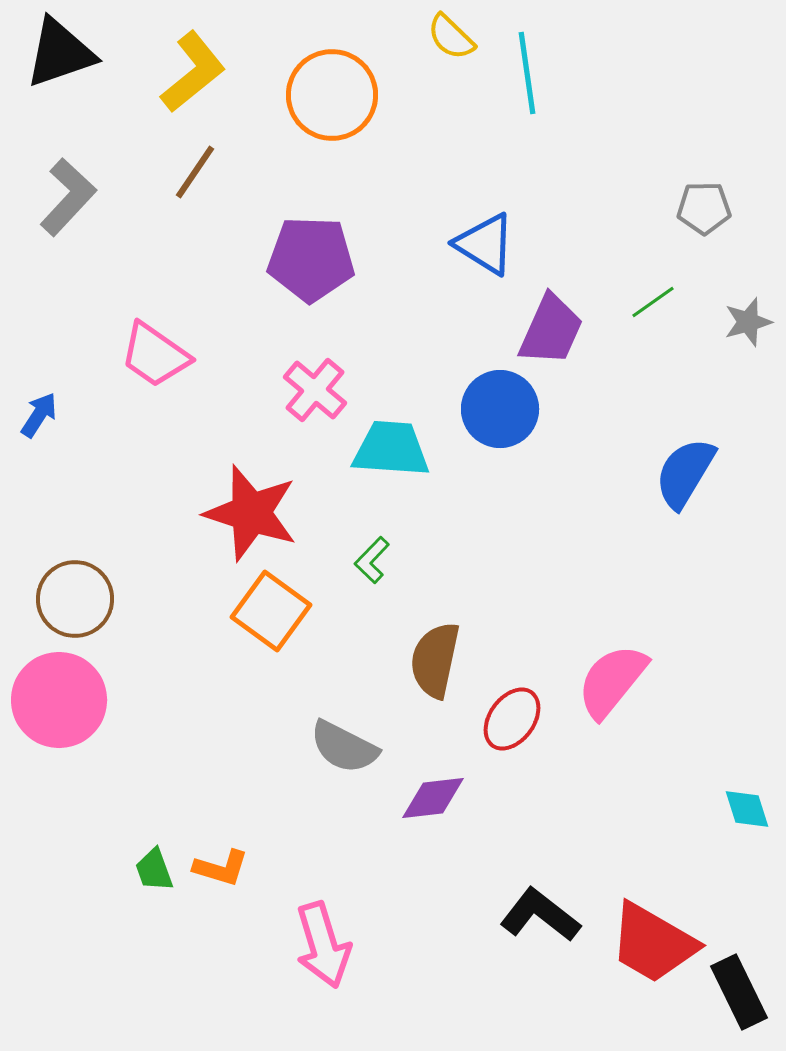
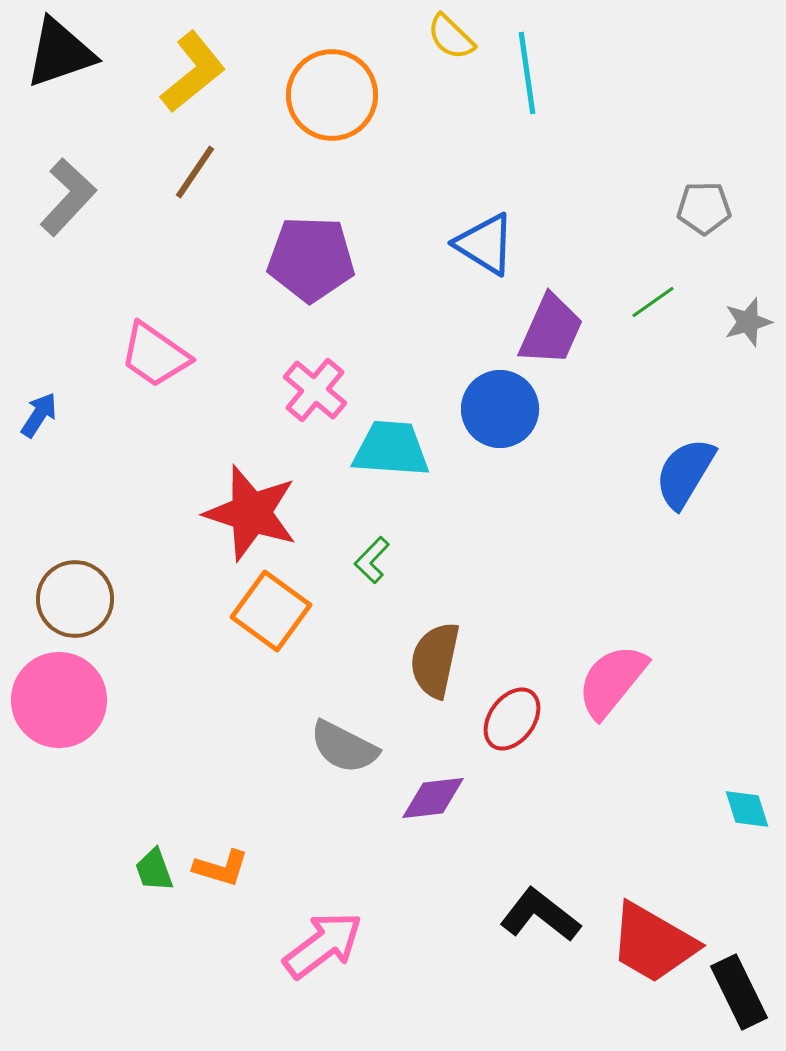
pink arrow: rotated 110 degrees counterclockwise
